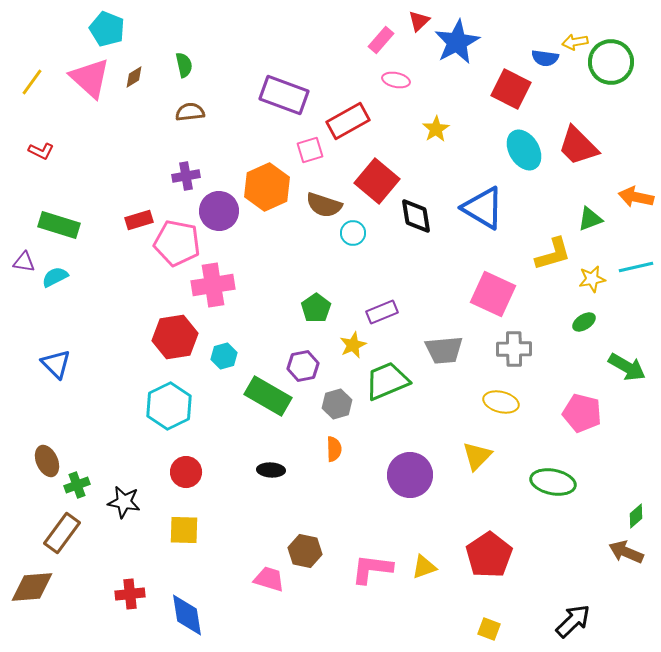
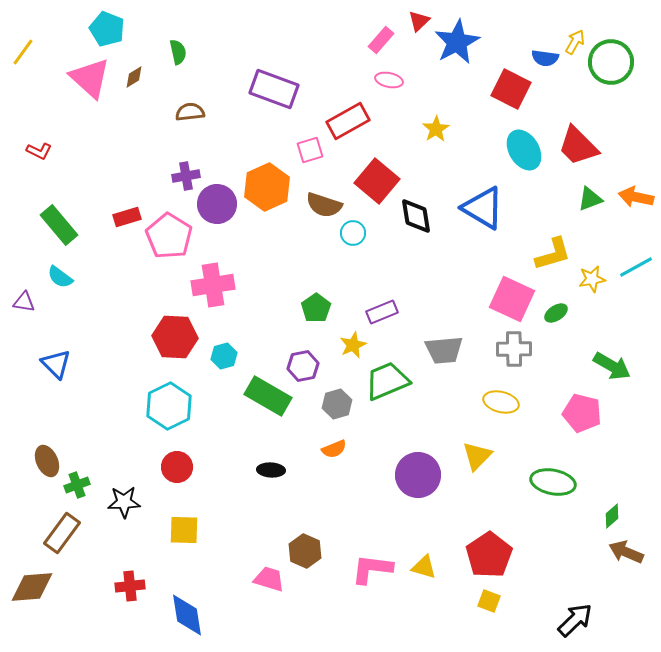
yellow arrow at (575, 42): rotated 130 degrees clockwise
green semicircle at (184, 65): moved 6 px left, 13 px up
pink ellipse at (396, 80): moved 7 px left
yellow line at (32, 82): moved 9 px left, 30 px up
purple rectangle at (284, 95): moved 10 px left, 6 px up
red L-shape at (41, 151): moved 2 px left
purple circle at (219, 211): moved 2 px left, 7 px up
green triangle at (590, 219): moved 20 px up
red rectangle at (139, 220): moved 12 px left, 3 px up
green rectangle at (59, 225): rotated 33 degrees clockwise
pink pentagon at (177, 243): moved 8 px left, 7 px up; rotated 21 degrees clockwise
purple triangle at (24, 262): moved 40 px down
cyan line at (636, 267): rotated 16 degrees counterclockwise
cyan semicircle at (55, 277): moved 5 px right; rotated 116 degrees counterclockwise
pink square at (493, 294): moved 19 px right, 5 px down
green ellipse at (584, 322): moved 28 px left, 9 px up
red hexagon at (175, 337): rotated 12 degrees clockwise
green arrow at (627, 367): moved 15 px left, 1 px up
orange semicircle at (334, 449): rotated 70 degrees clockwise
red circle at (186, 472): moved 9 px left, 5 px up
purple circle at (410, 475): moved 8 px right
black star at (124, 502): rotated 12 degrees counterclockwise
green diamond at (636, 516): moved 24 px left
brown hexagon at (305, 551): rotated 12 degrees clockwise
yellow triangle at (424, 567): rotated 36 degrees clockwise
red cross at (130, 594): moved 8 px up
black arrow at (573, 621): moved 2 px right, 1 px up
yellow square at (489, 629): moved 28 px up
